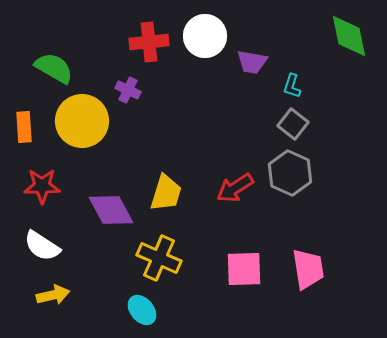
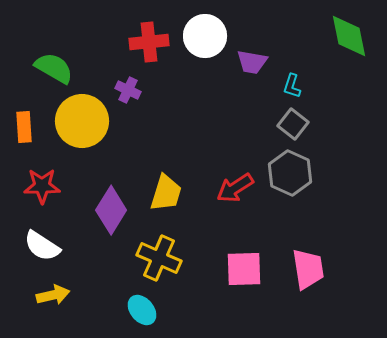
purple diamond: rotated 60 degrees clockwise
